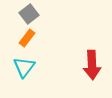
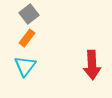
cyan triangle: moved 1 px right, 1 px up
